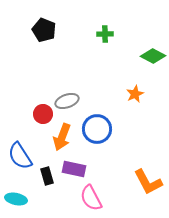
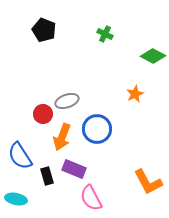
green cross: rotated 28 degrees clockwise
purple rectangle: rotated 10 degrees clockwise
